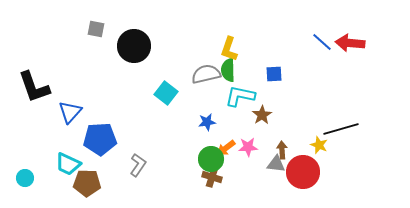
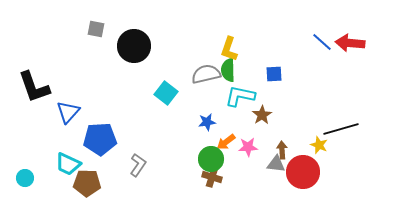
blue triangle: moved 2 px left
orange arrow: moved 6 px up
